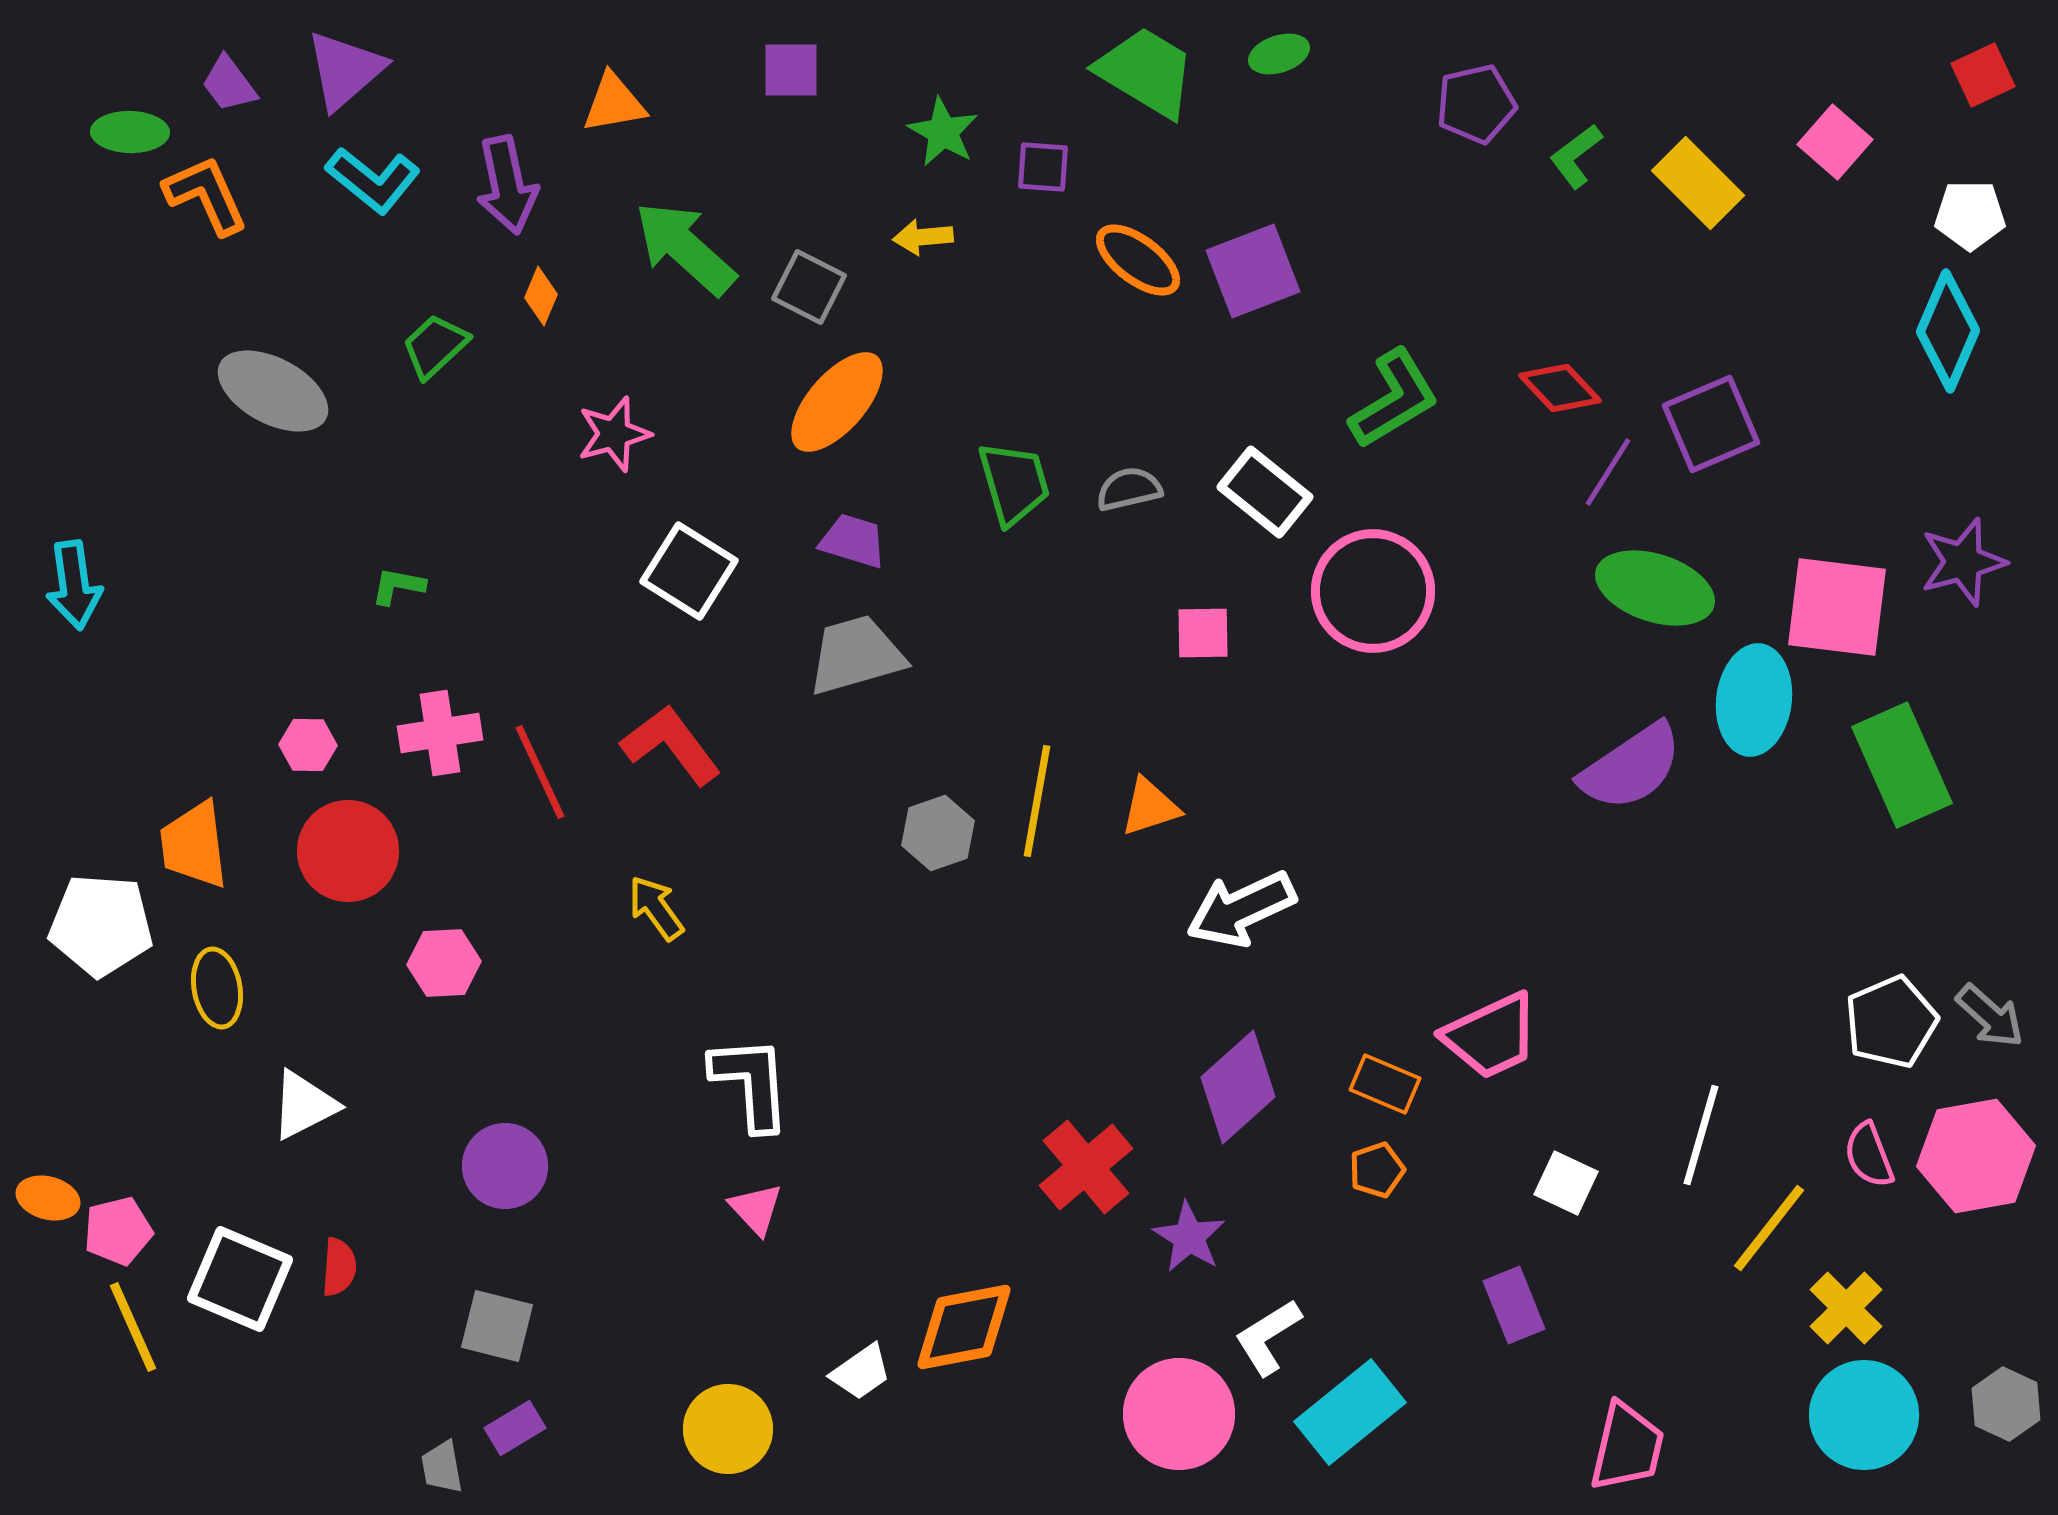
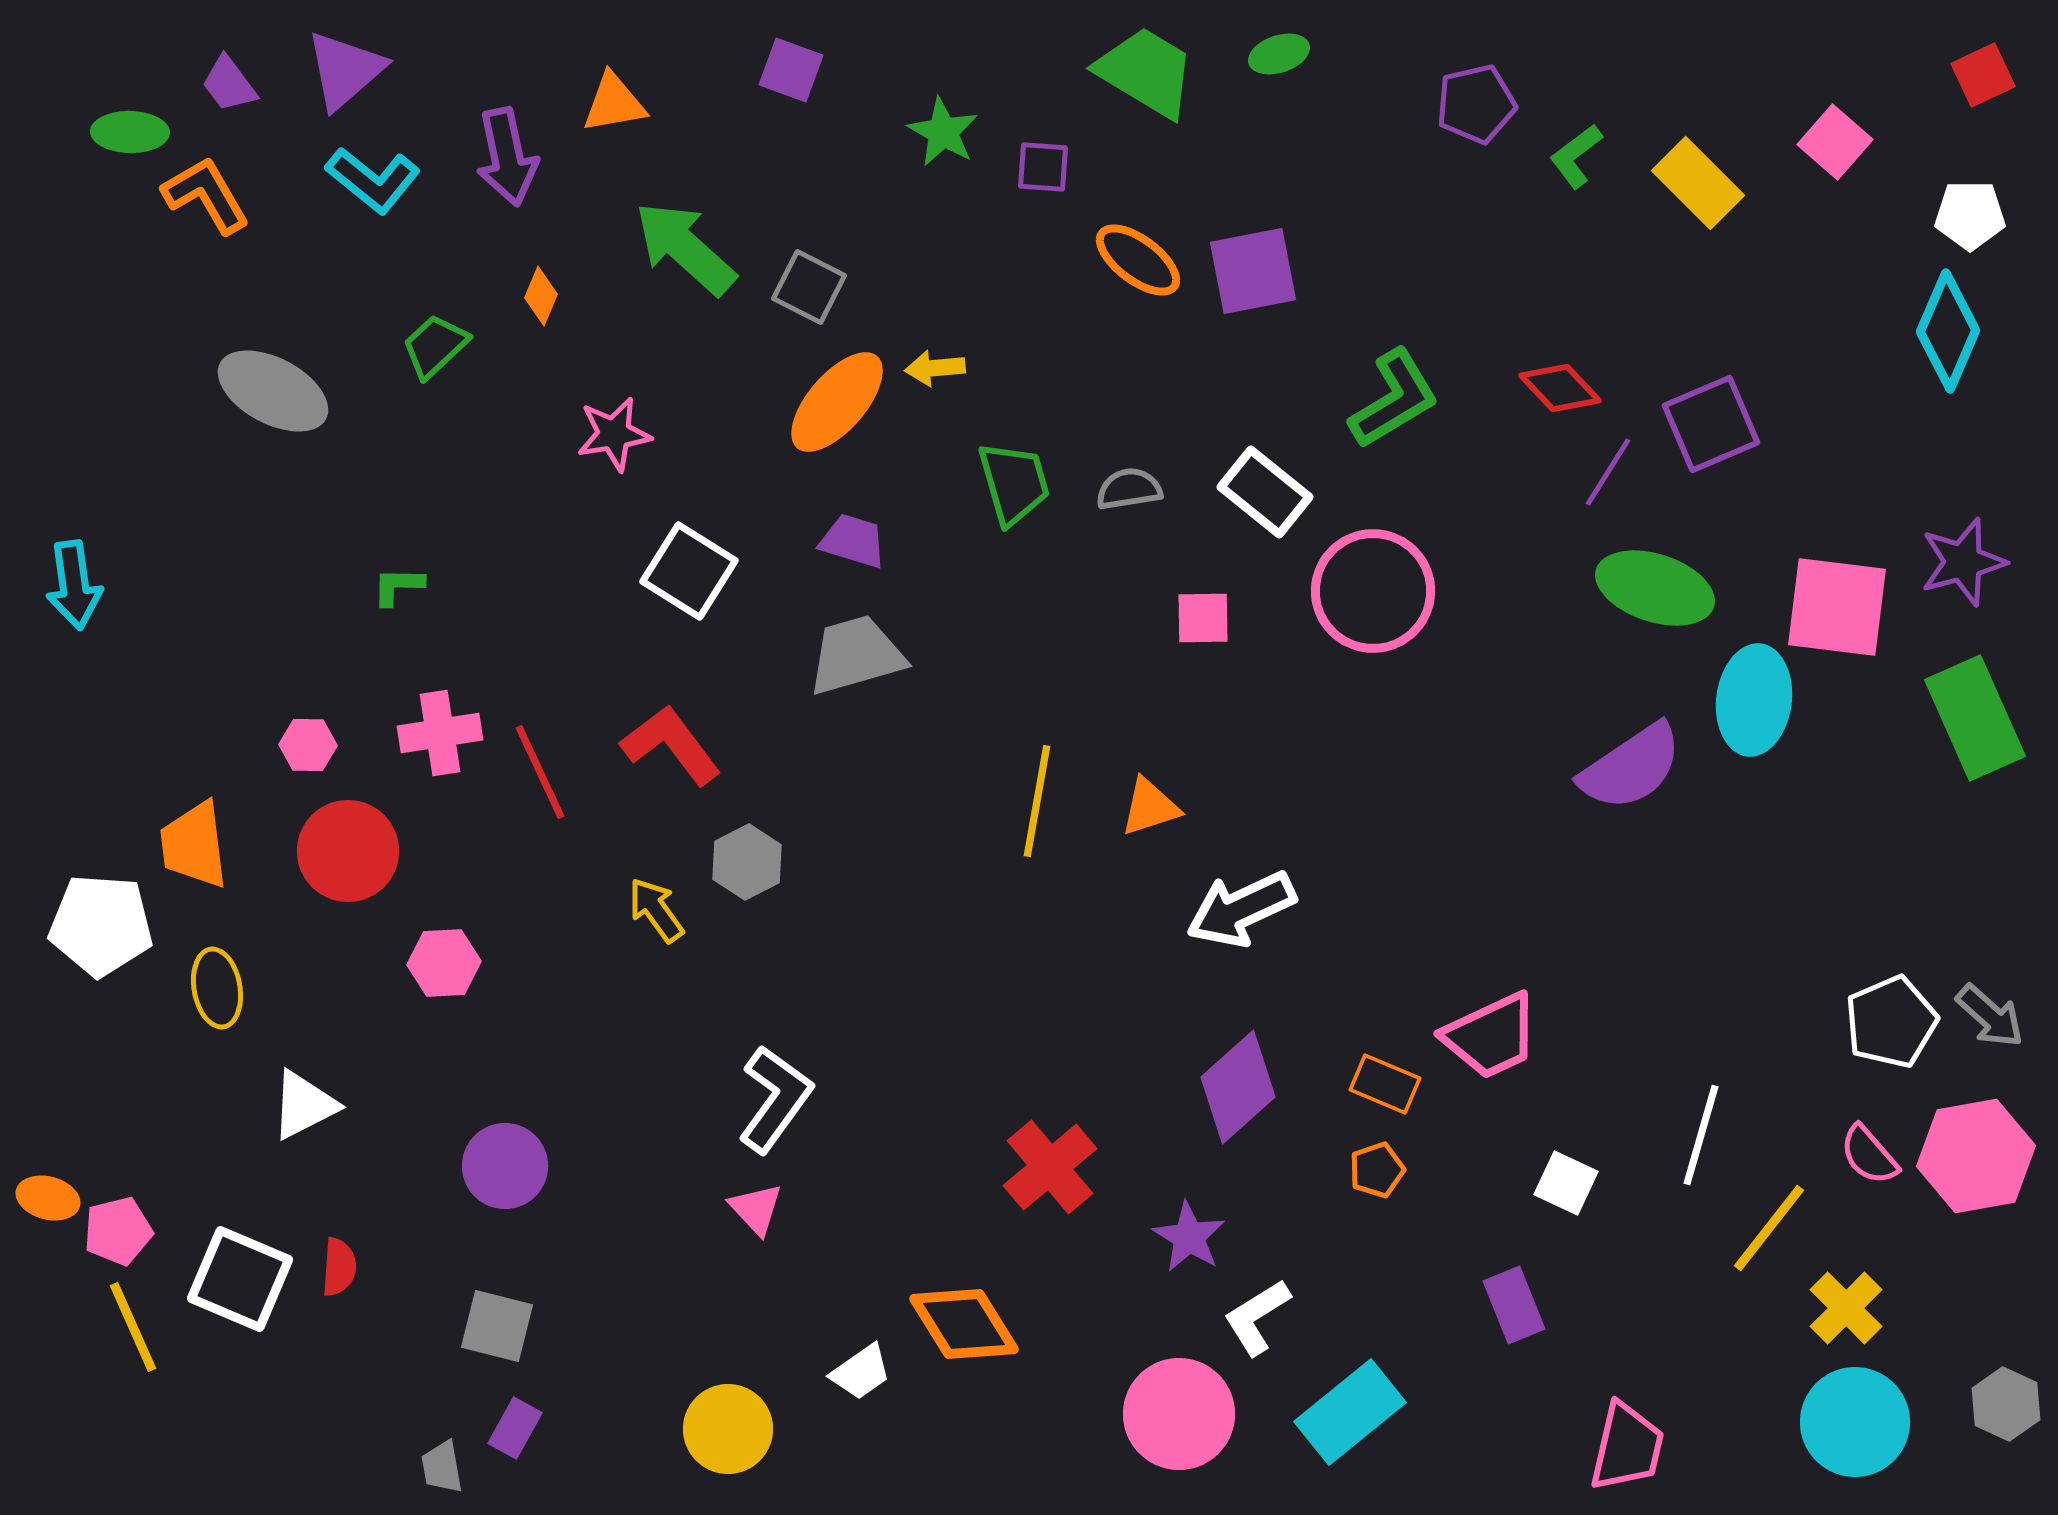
purple square at (791, 70): rotated 20 degrees clockwise
purple arrow at (507, 185): moved 28 px up
orange L-shape at (206, 195): rotated 6 degrees counterclockwise
yellow arrow at (923, 237): moved 12 px right, 131 px down
purple square at (1253, 271): rotated 10 degrees clockwise
pink star at (614, 434): rotated 6 degrees clockwise
gray semicircle at (1129, 489): rotated 4 degrees clockwise
green L-shape at (398, 586): rotated 10 degrees counterclockwise
pink square at (1203, 633): moved 15 px up
green rectangle at (1902, 765): moved 73 px right, 47 px up
gray hexagon at (938, 833): moved 191 px left, 29 px down; rotated 8 degrees counterclockwise
yellow arrow at (656, 908): moved 2 px down
white L-shape at (751, 1083): moved 24 px right, 16 px down; rotated 40 degrees clockwise
pink semicircle at (1869, 1155): rotated 20 degrees counterclockwise
red cross at (1086, 1167): moved 36 px left
orange diamond at (964, 1327): moved 3 px up; rotated 69 degrees clockwise
white L-shape at (1268, 1337): moved 11 px left, 20 px up
cyan circle at (1864, 1415): moved 9 px left, 7 px down
purple rectangle at (515, 1428): rotated 30 degrees counterclockwise
